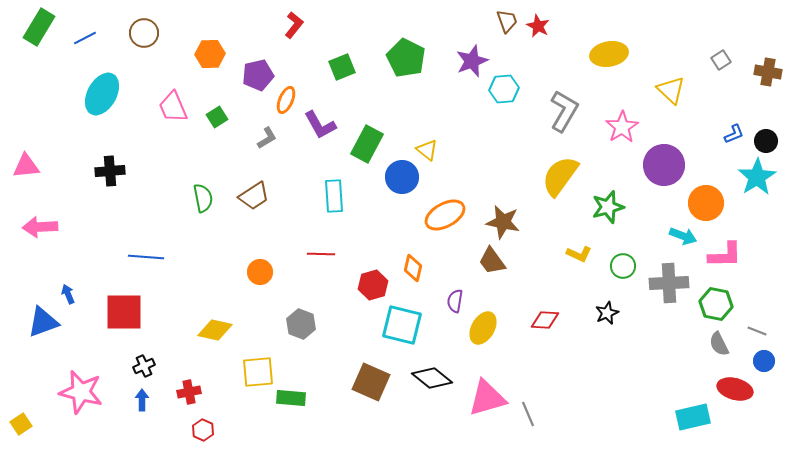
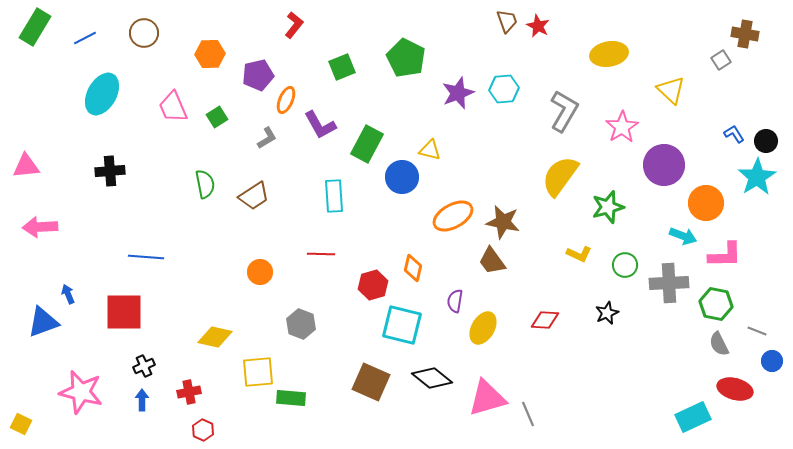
green rectangle at (39, 27): moved 4 px left
purple star at (472, 61): moved 14 px left, 32 px down
brown cross at (768, 72): moved 23 px left, 38 px up
blue L-shape at (734, 134): rotated 100 degrees counterclockwise
yellow triangle at (427, 150): moved 3 px right; rotated 25 degrees counterclockwise
green semicircle at (203, 198): moved 2 px right, 14 px up
orange ellipse at (445, 215): moved 8 px right, 1 px down
green circle at (623, 266): moved 2 px right, 1 px up
yellow diamond at (215, 330): moved 7 px down
blue circle at (764, 361): moved 8 px right
cyan rectangle at (693, 417): rotated 12 degrees counterclockwise
yellow square at (21, 424): rotated 30 degrees counterclockwise
